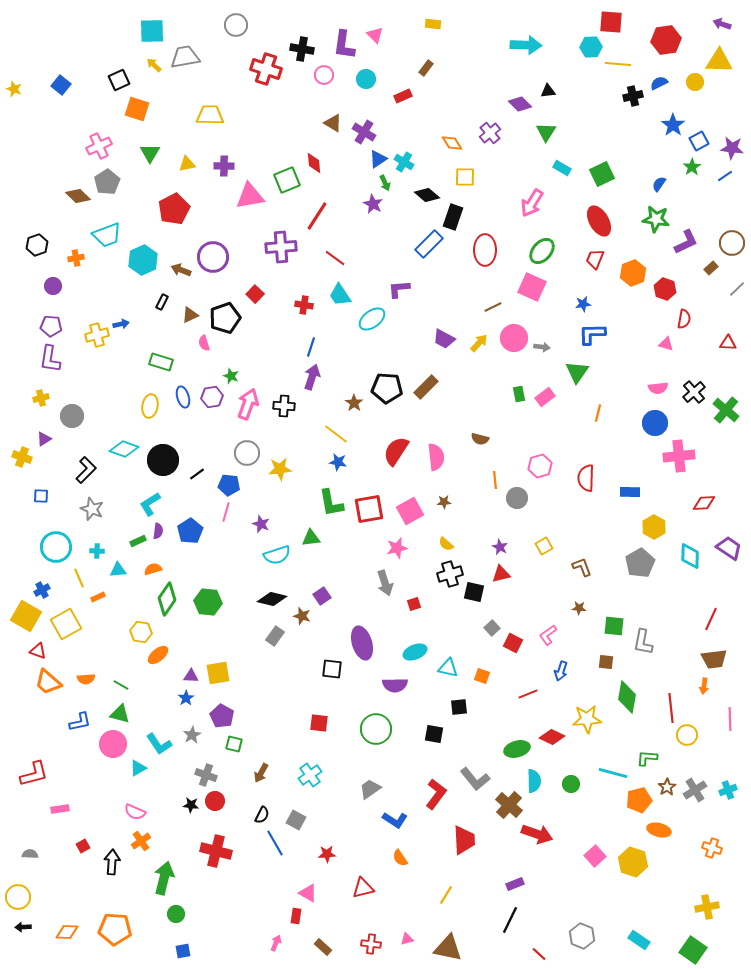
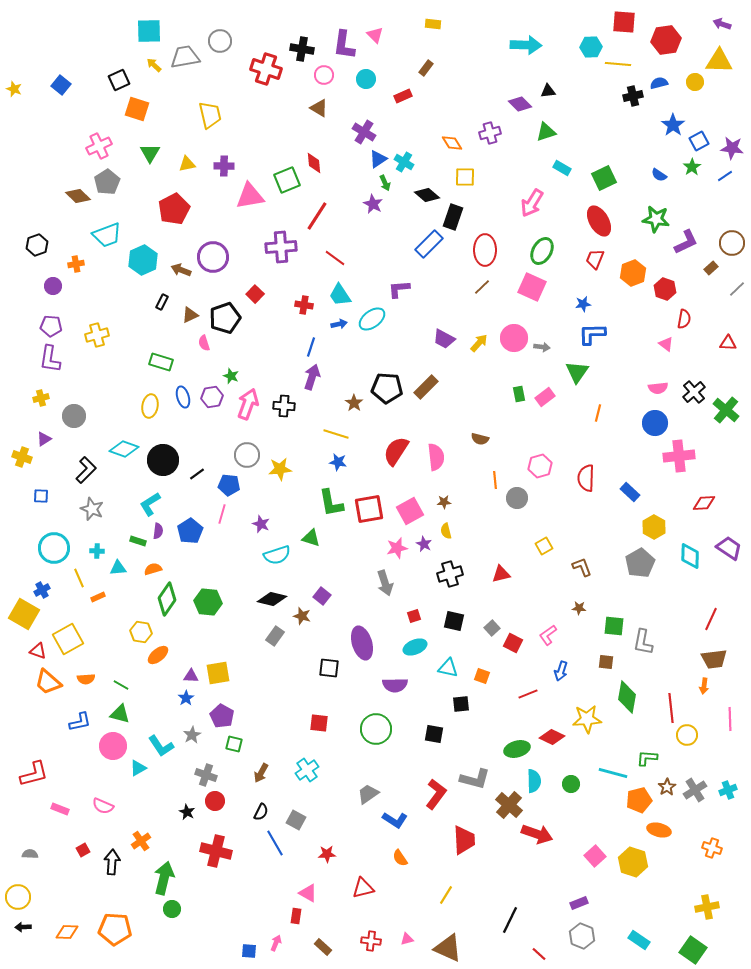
red square at (611, 22): moved 13 px right
gray circle at (236, 25): moved 16 px left, 16 px down
cyan square at (152, 31): moved 3 px left
blue semicircle at (659, 83): rotated 12 degrees clockwise
yellow trapezoid at (210, 115): rotated 76 degrees clockwise
brown triangle at (333, 123): moved 14 px left, 15 px up
green triangle at (546, 132): rotated 40 degrees clockwise
purple cross at (490, 133): rotated 25 degrees clockwise
green square at (602, 174): moved 2 px right, 4 px down
blue semicircle at (659, 184): moved 9 px up; rotated 91 degrees counterclockwise
green ellipse at (542, 251): rotated 12 degrees counterclockwise
orange cross at (76, 258): moved 6 px down
brown line at (493, 307): moved 11 px left, 20 px up; rotated 18 degrees counterclockwise
blue arrow at (121, 324): moved 218 px right
pink triangle at (666, 344): rotated 21 degrees clockwise
gray circle at (72, 416): moved 2 px right
yellow line at (336, 434): rotated 20 degrees counterclockwise
gray circle at (247, 453): moved 2 px down
blue rectangle at (630, 492): rotated 42 degrees clockwise
pink line at (226, 512): moved 4 px left, 2 px down
green triangle at (311, 538): rotated 24 degrees clockwise
green rectangle at (138, 541): rotated 42 degrees clockwise
yellow semicircle at (446, 544): moved 13 px up; rotated 35 degrees clockwise
cyan circle at (56, 547): moved 2 px left, 1 px down
purple star at (500, 547): moved 76 px left, 3 px up
cyan triangle at (118, 570): moved 2 px up
black square at (474, 592): moved 20 px left, 29 px down
purple square at (322, 596): rotated 18 degrees counterclockwise
red square at (414, 604): moved 12 px down
yellow square at (26, 616): moved 2 px left, 2 px up
yellow square at (66, 624): moved 2 px right, 15 px down
cyan ellipse at (415, 652): moved 5 px up
black square at (332, 669): moved 3 px left, 1 px up
black square at (459, 707): moved 2 px right, 3 px up
pink circle at (113, 744): moved 2 px down
cyan L-shape at (159, 744): moved 2 px right, 2 px down
cyan cross at (310, 775): moved 3 px left, 5 px up
gray L-shape at (475, 779): rotated 36 degrees counterclockwise
gray trapezoid at (370, 789): moved 2 px left, 5 px down
black star at (191, 805): moved 4 px left, 7 px down; rotated 21 degrees clockwise
pink rectangle at (60, 809): rotated 30 degrees clockwise
pink semicircle at (135, 812): moved 32 px left, 6 px up
black semicircle at (262, 815): moved 1 px left, 3 px up
red square at (83, 846): moved 4 px down
purple rectangle at (515, 884): moved 64 px right, 19 px down
green circle at (176, 914): moved 4 px left, 5 px up
red cross at (371, 944): moved 3 px up
brown triangle at (448, 948): rotated 12 degrees clockwise
blue square at (183, 951): moved 66 px right; rotated 14 degrees clockwise
